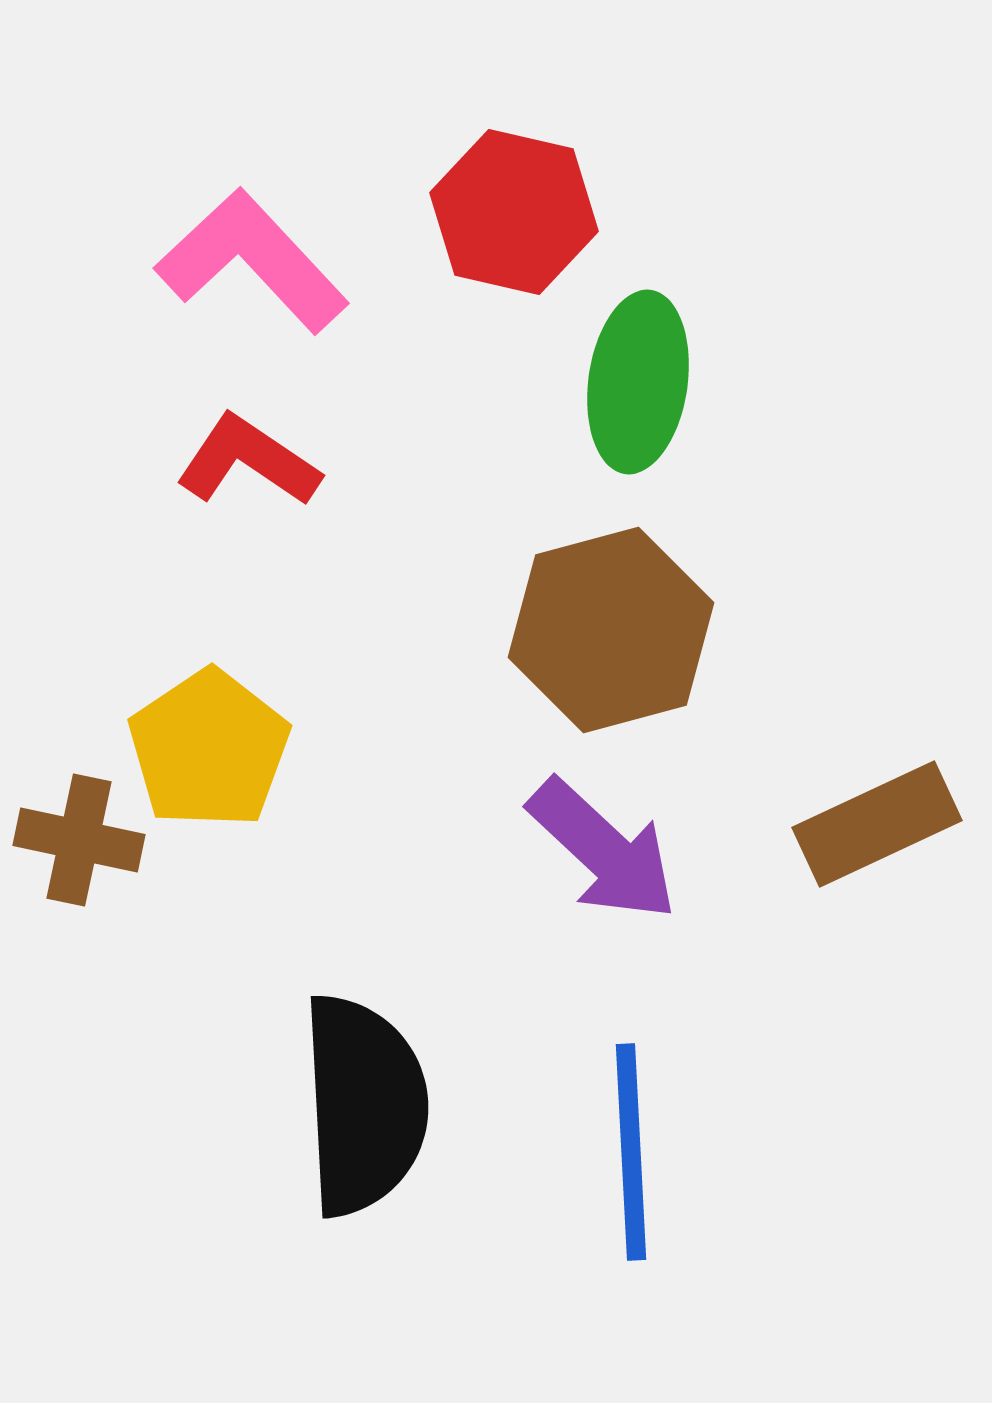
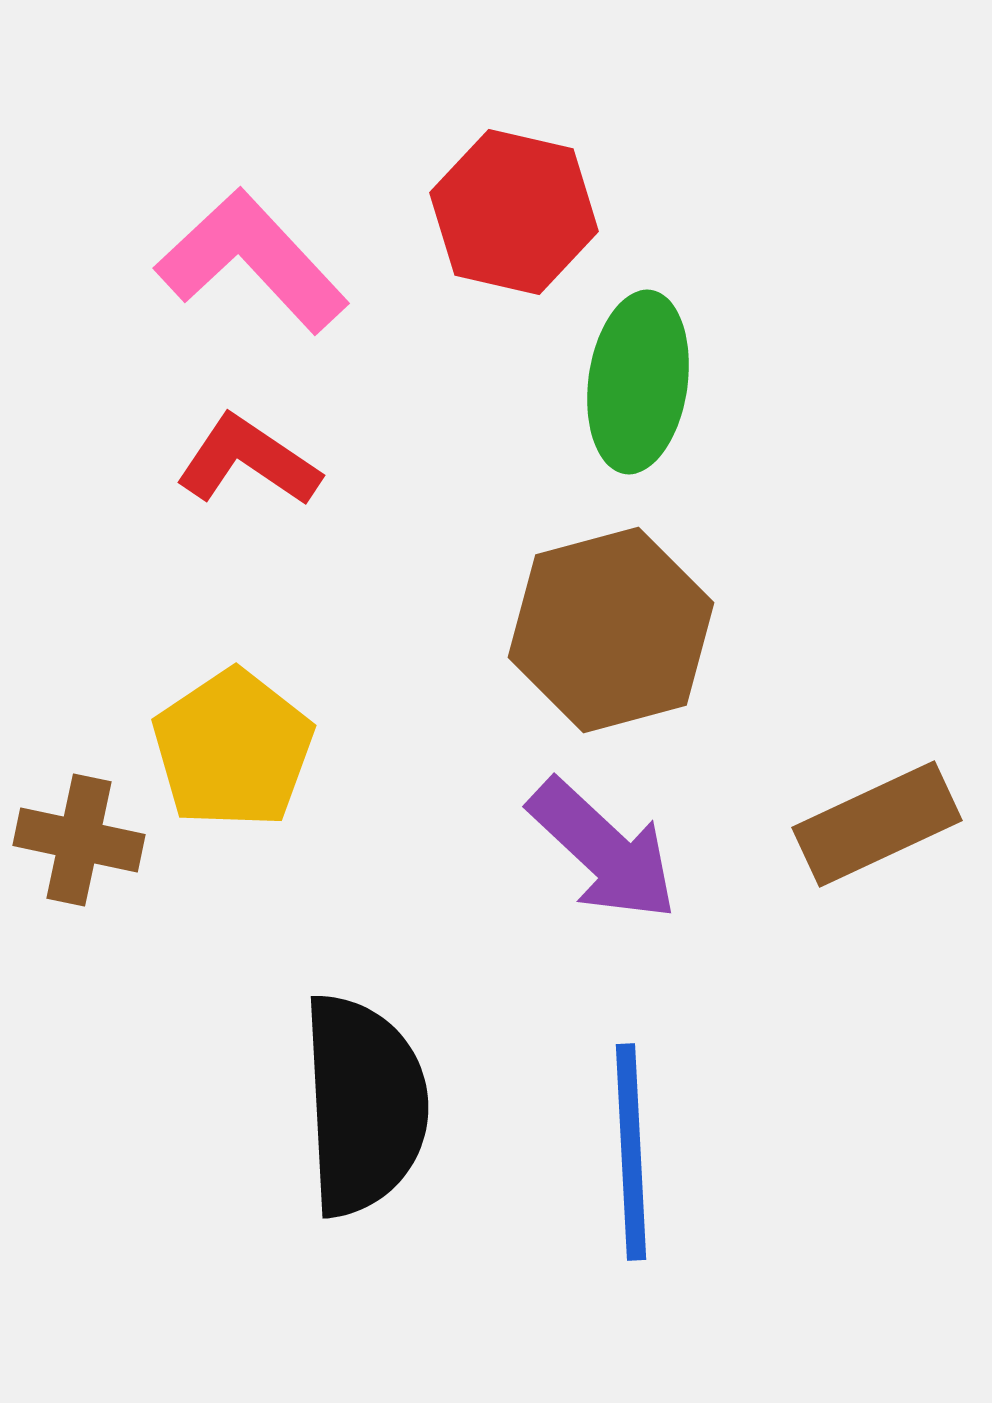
yellow pentagon: moved 24 px right
